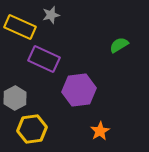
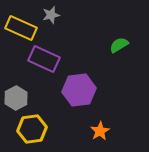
yellow rectangle: moved 1 px right, 1 px down
gray hexagon: moved 1 px right
